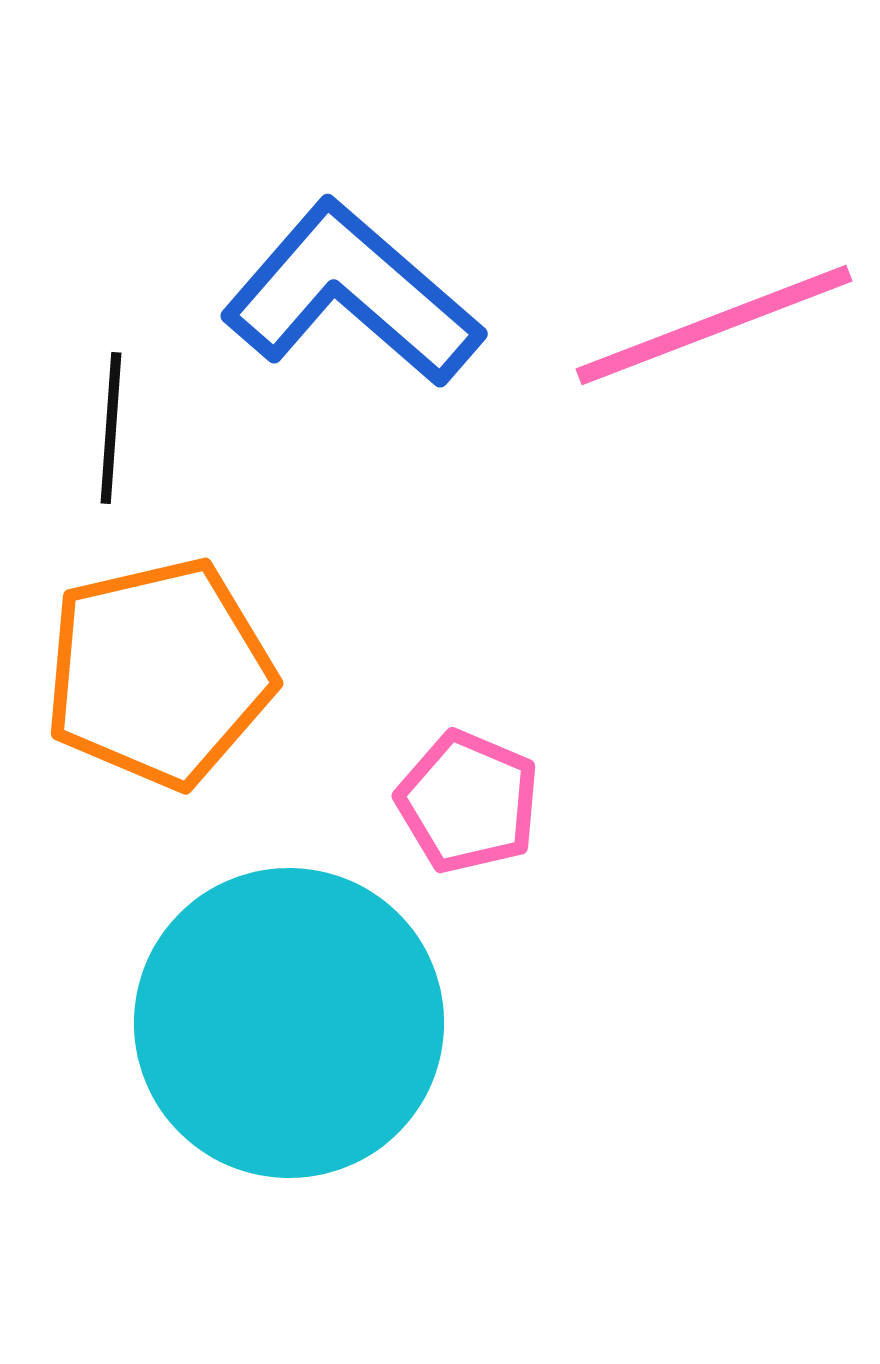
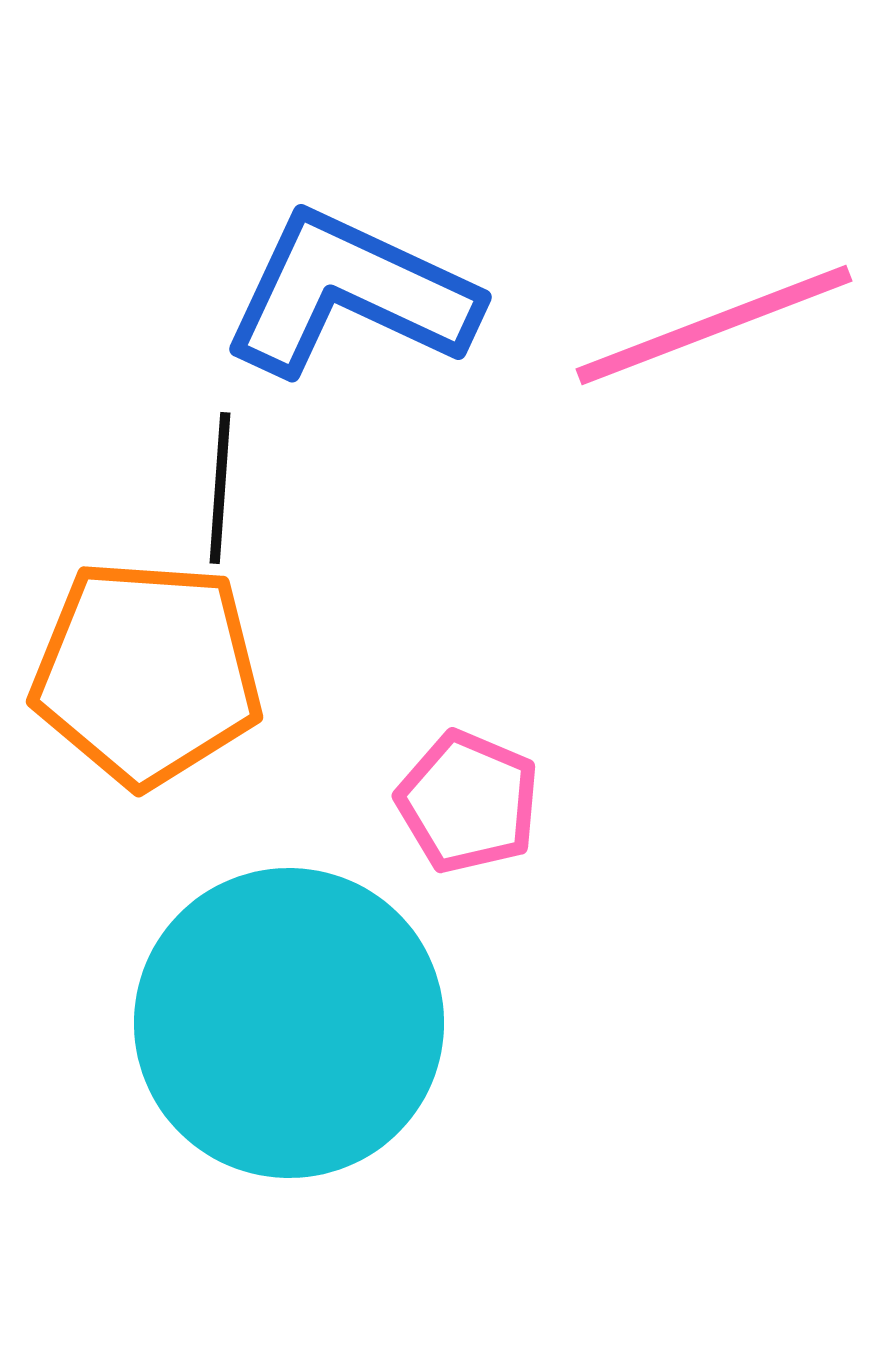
blue L-shape: moved 2 px left; rotated 16 degrees counterclockwise
black line: moved 109 px right, 60 px down
orange pentagon: moved 12 px left; rotated 17 degrees clockwise
